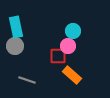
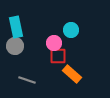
cyan circle: moved 2 px left, 1 px up
pink circle: moved 14 px left, 3 px up
orange rectangle: moved 1 px up
